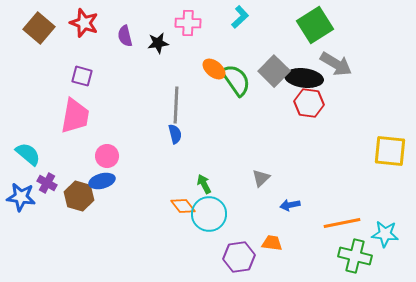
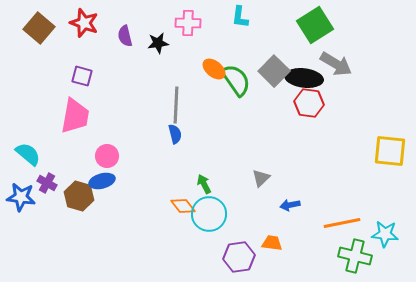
cyan L-shape: rotated 140 degrees clockwise
